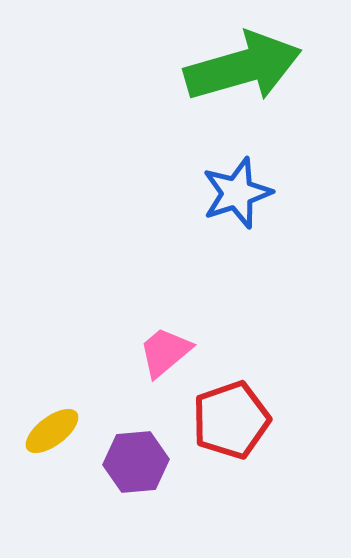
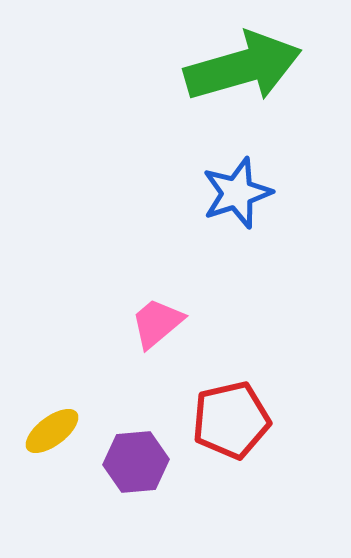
pink trapezoid: moved 8 px left, 29 px up
red pentagon: rotated 6 degrees clockwise
